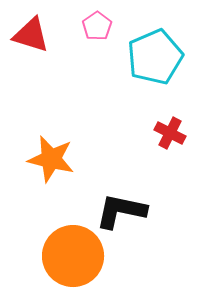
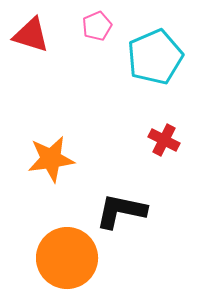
pink pentagon: rotated 12 degrees clockwise
red cross: moved 6 px left, 7 px down
orange star: rotated 21 degrees counterclockwise
orange circle: moved 6 px left, 2 px down
